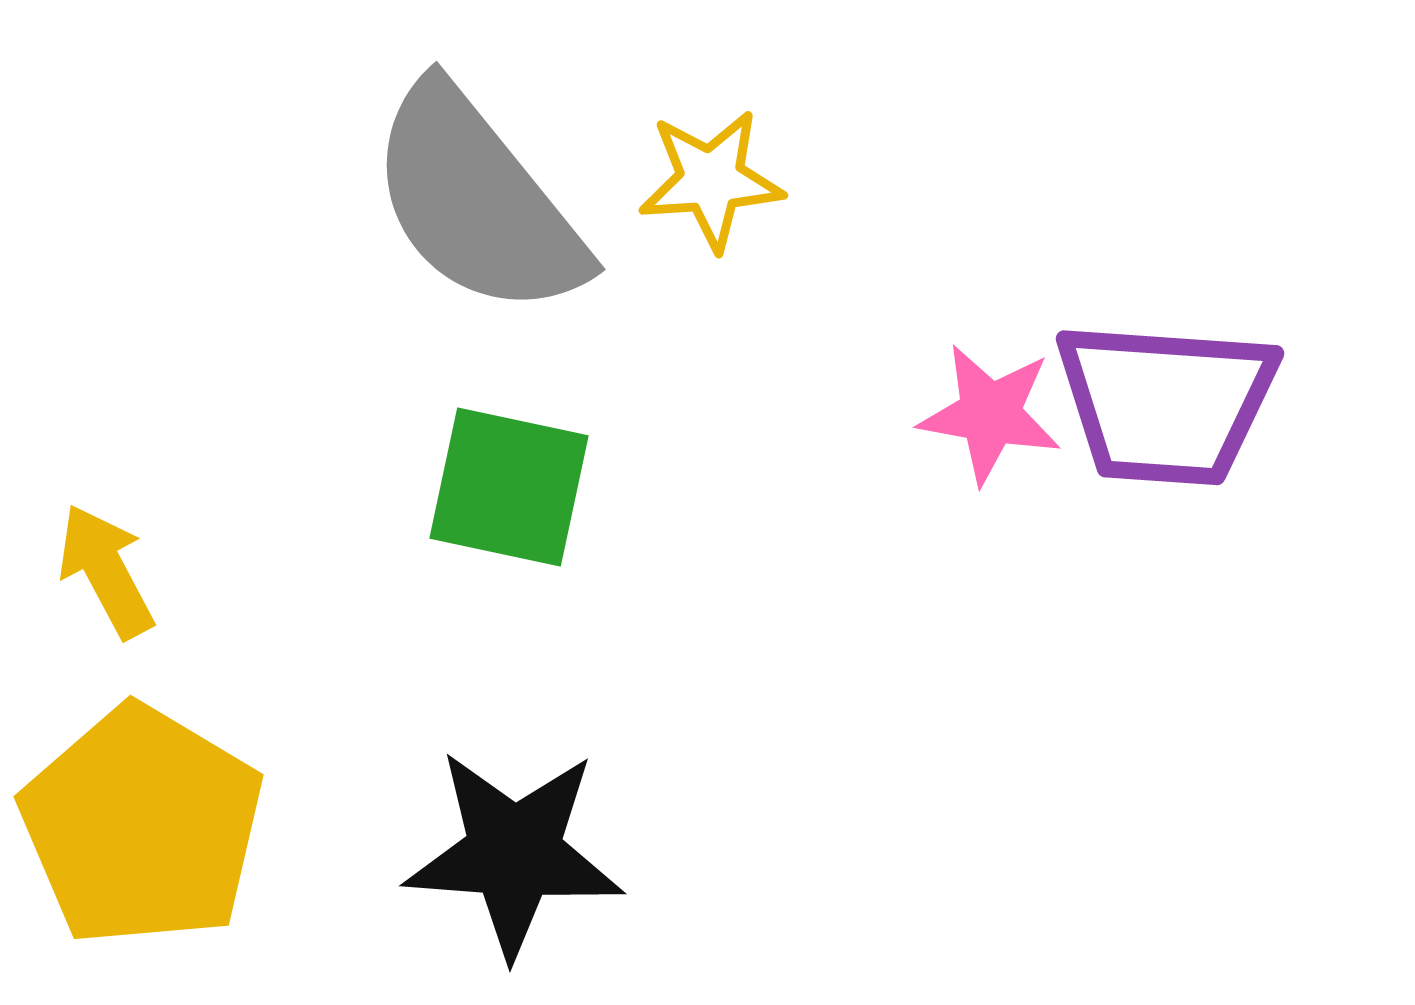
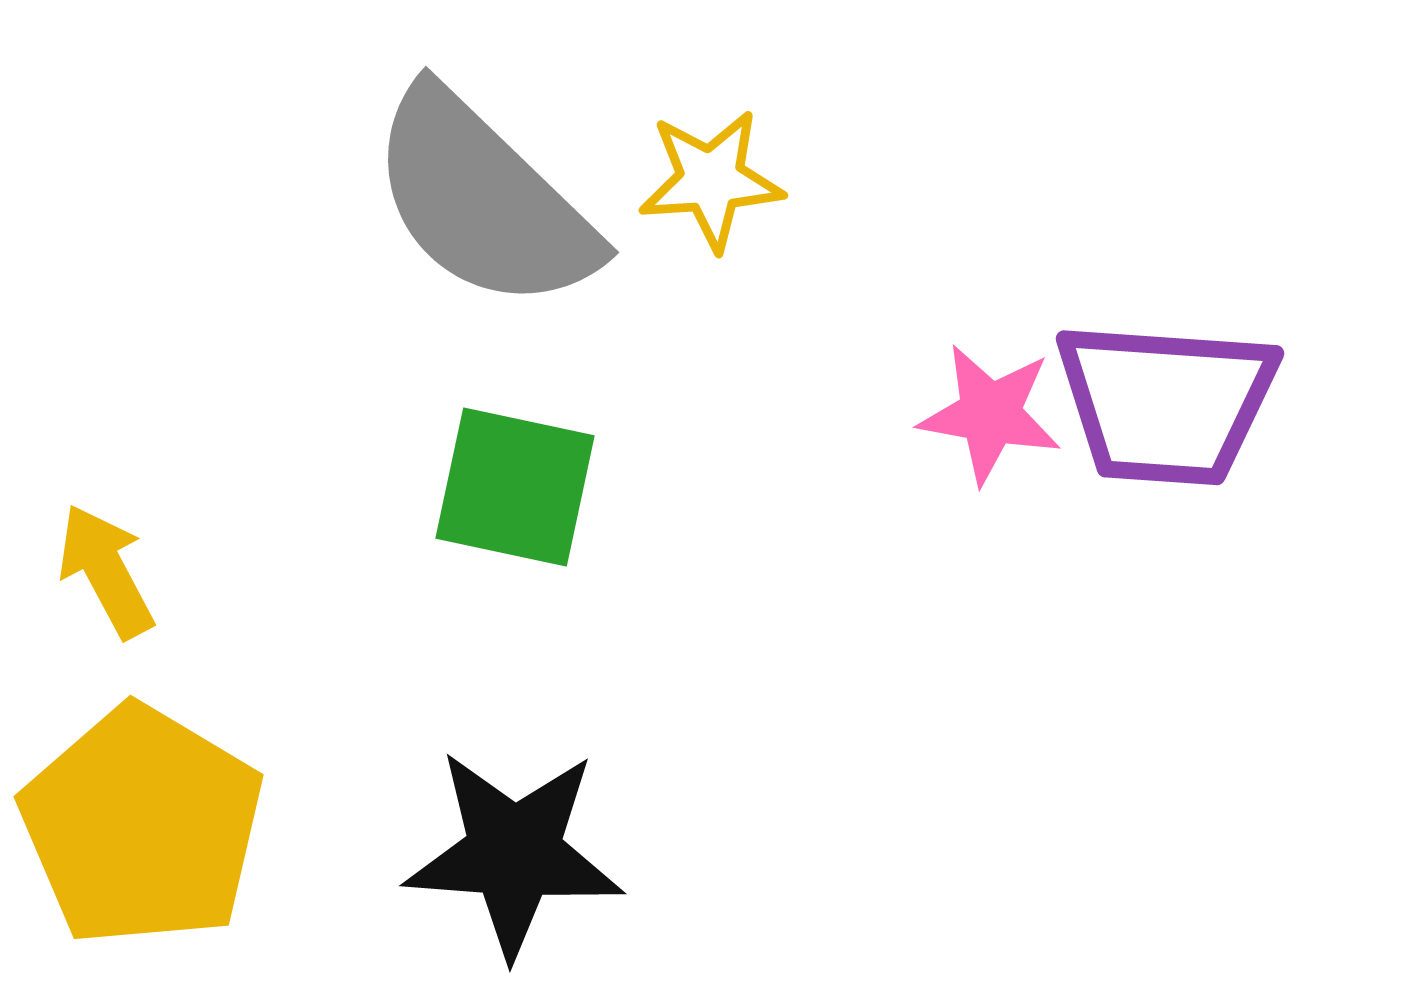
gray semicircle: moved 6 px right, 1 px up; rotated 7 degrees counterclockwise
green square: moved 6 px right
